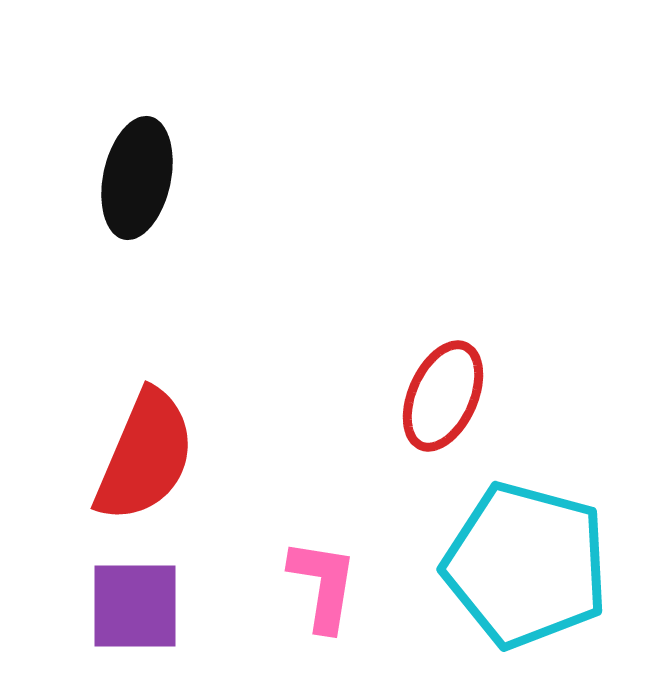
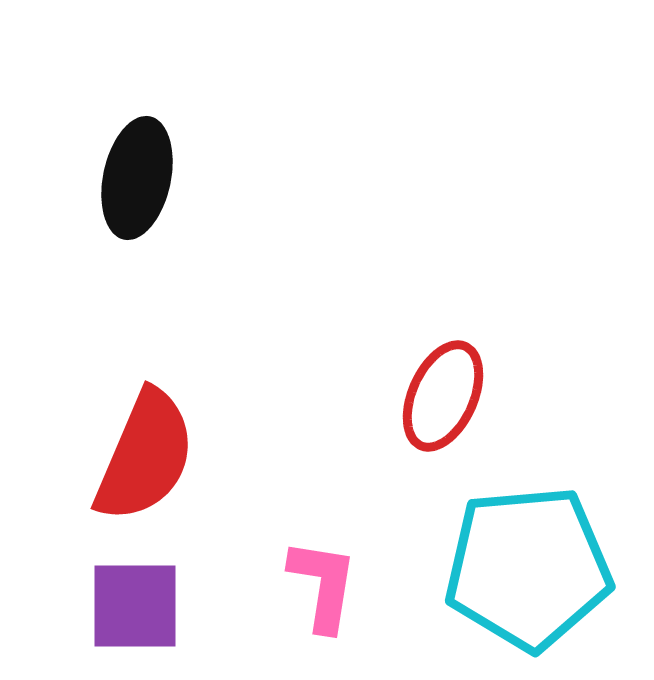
cyan pentagon: moved 2 px right, 3 px down; rotated 20 degrees counterclockwise
